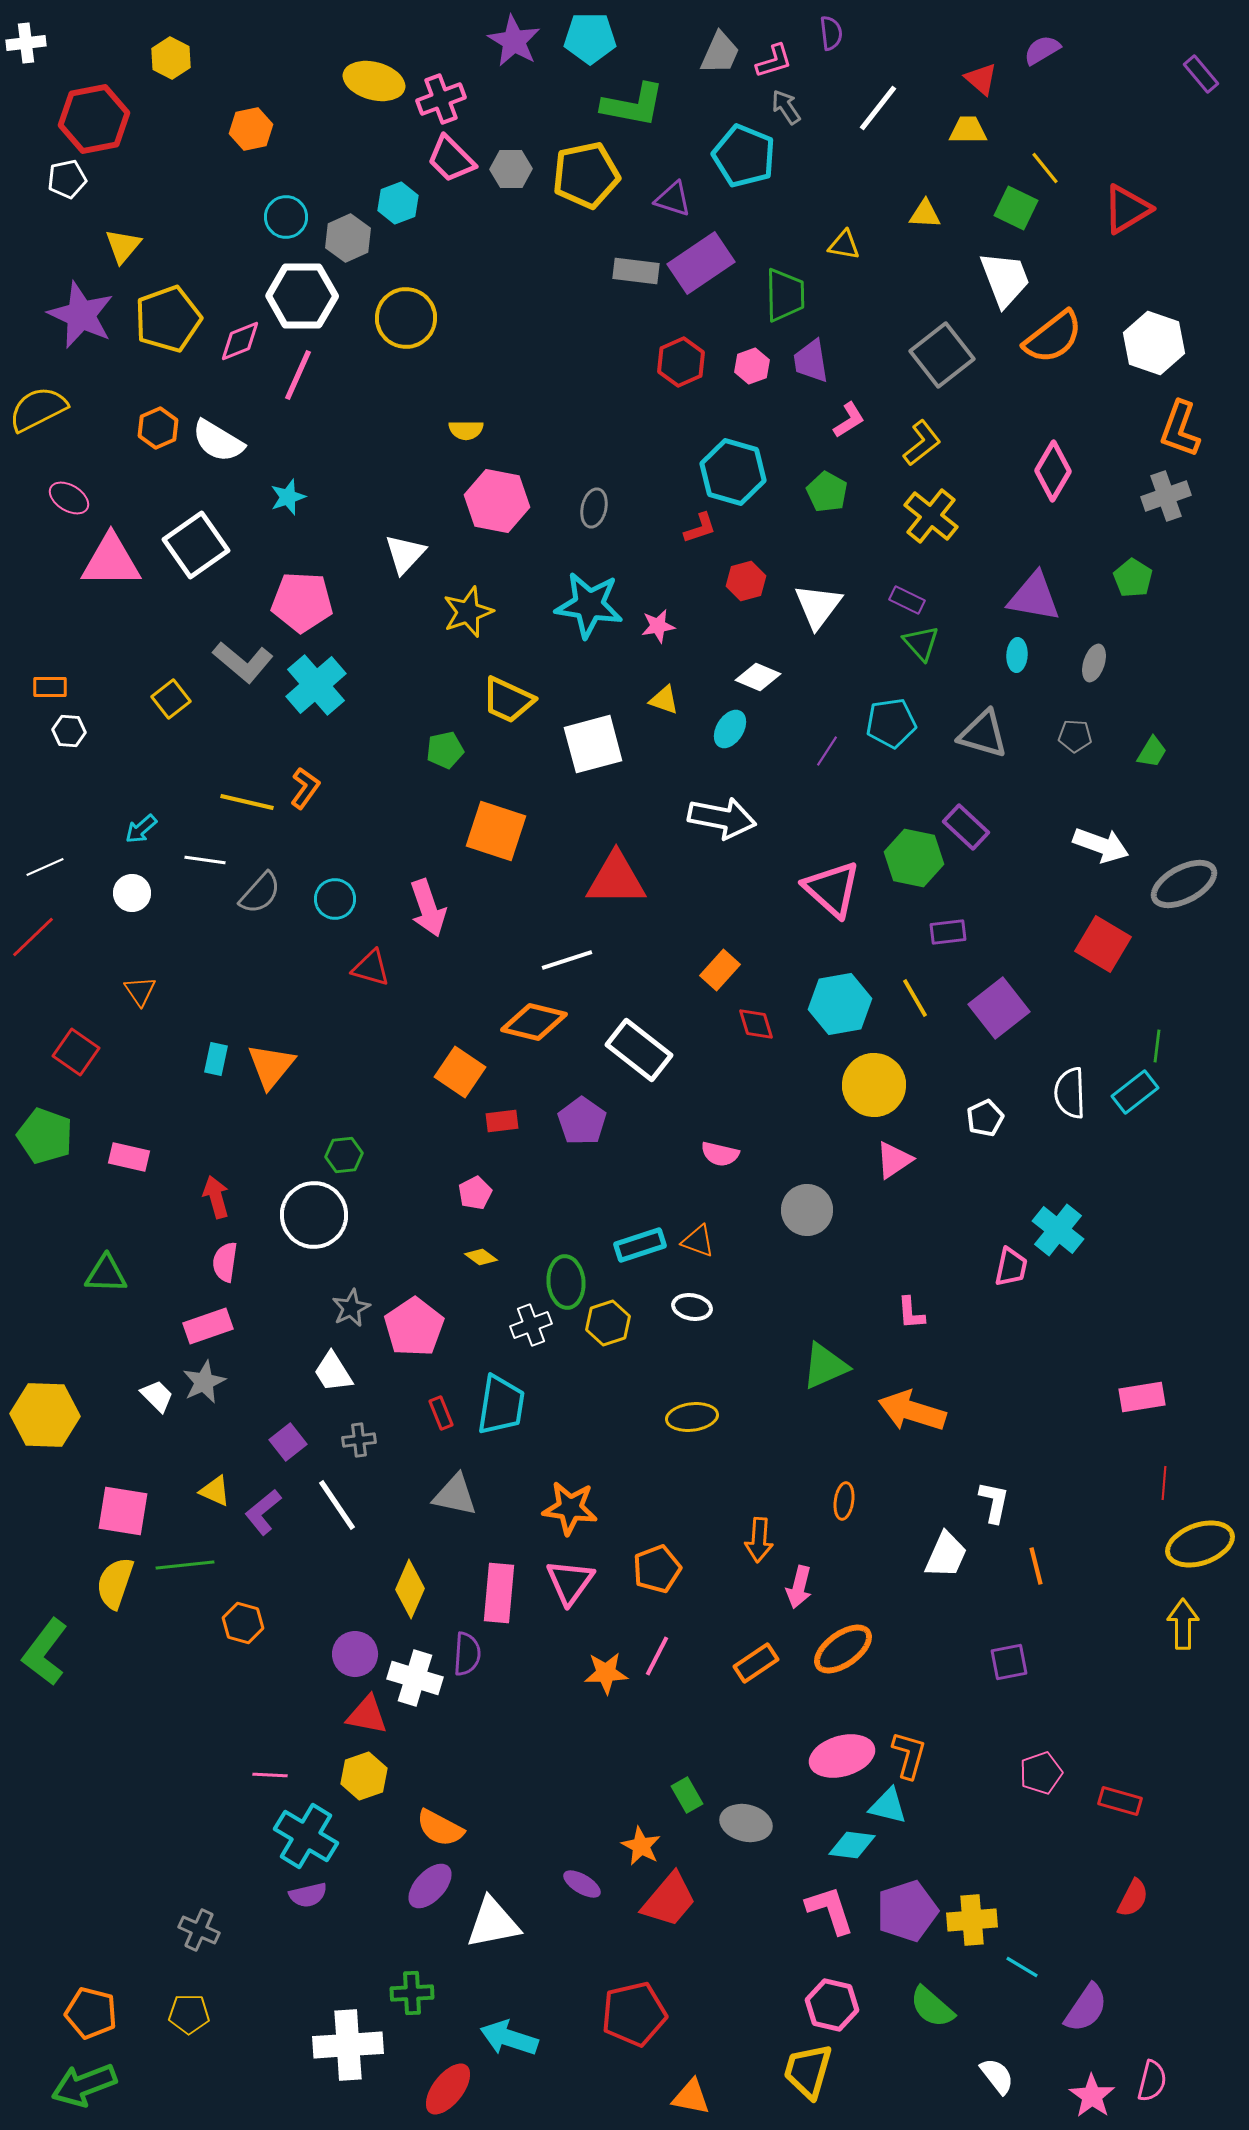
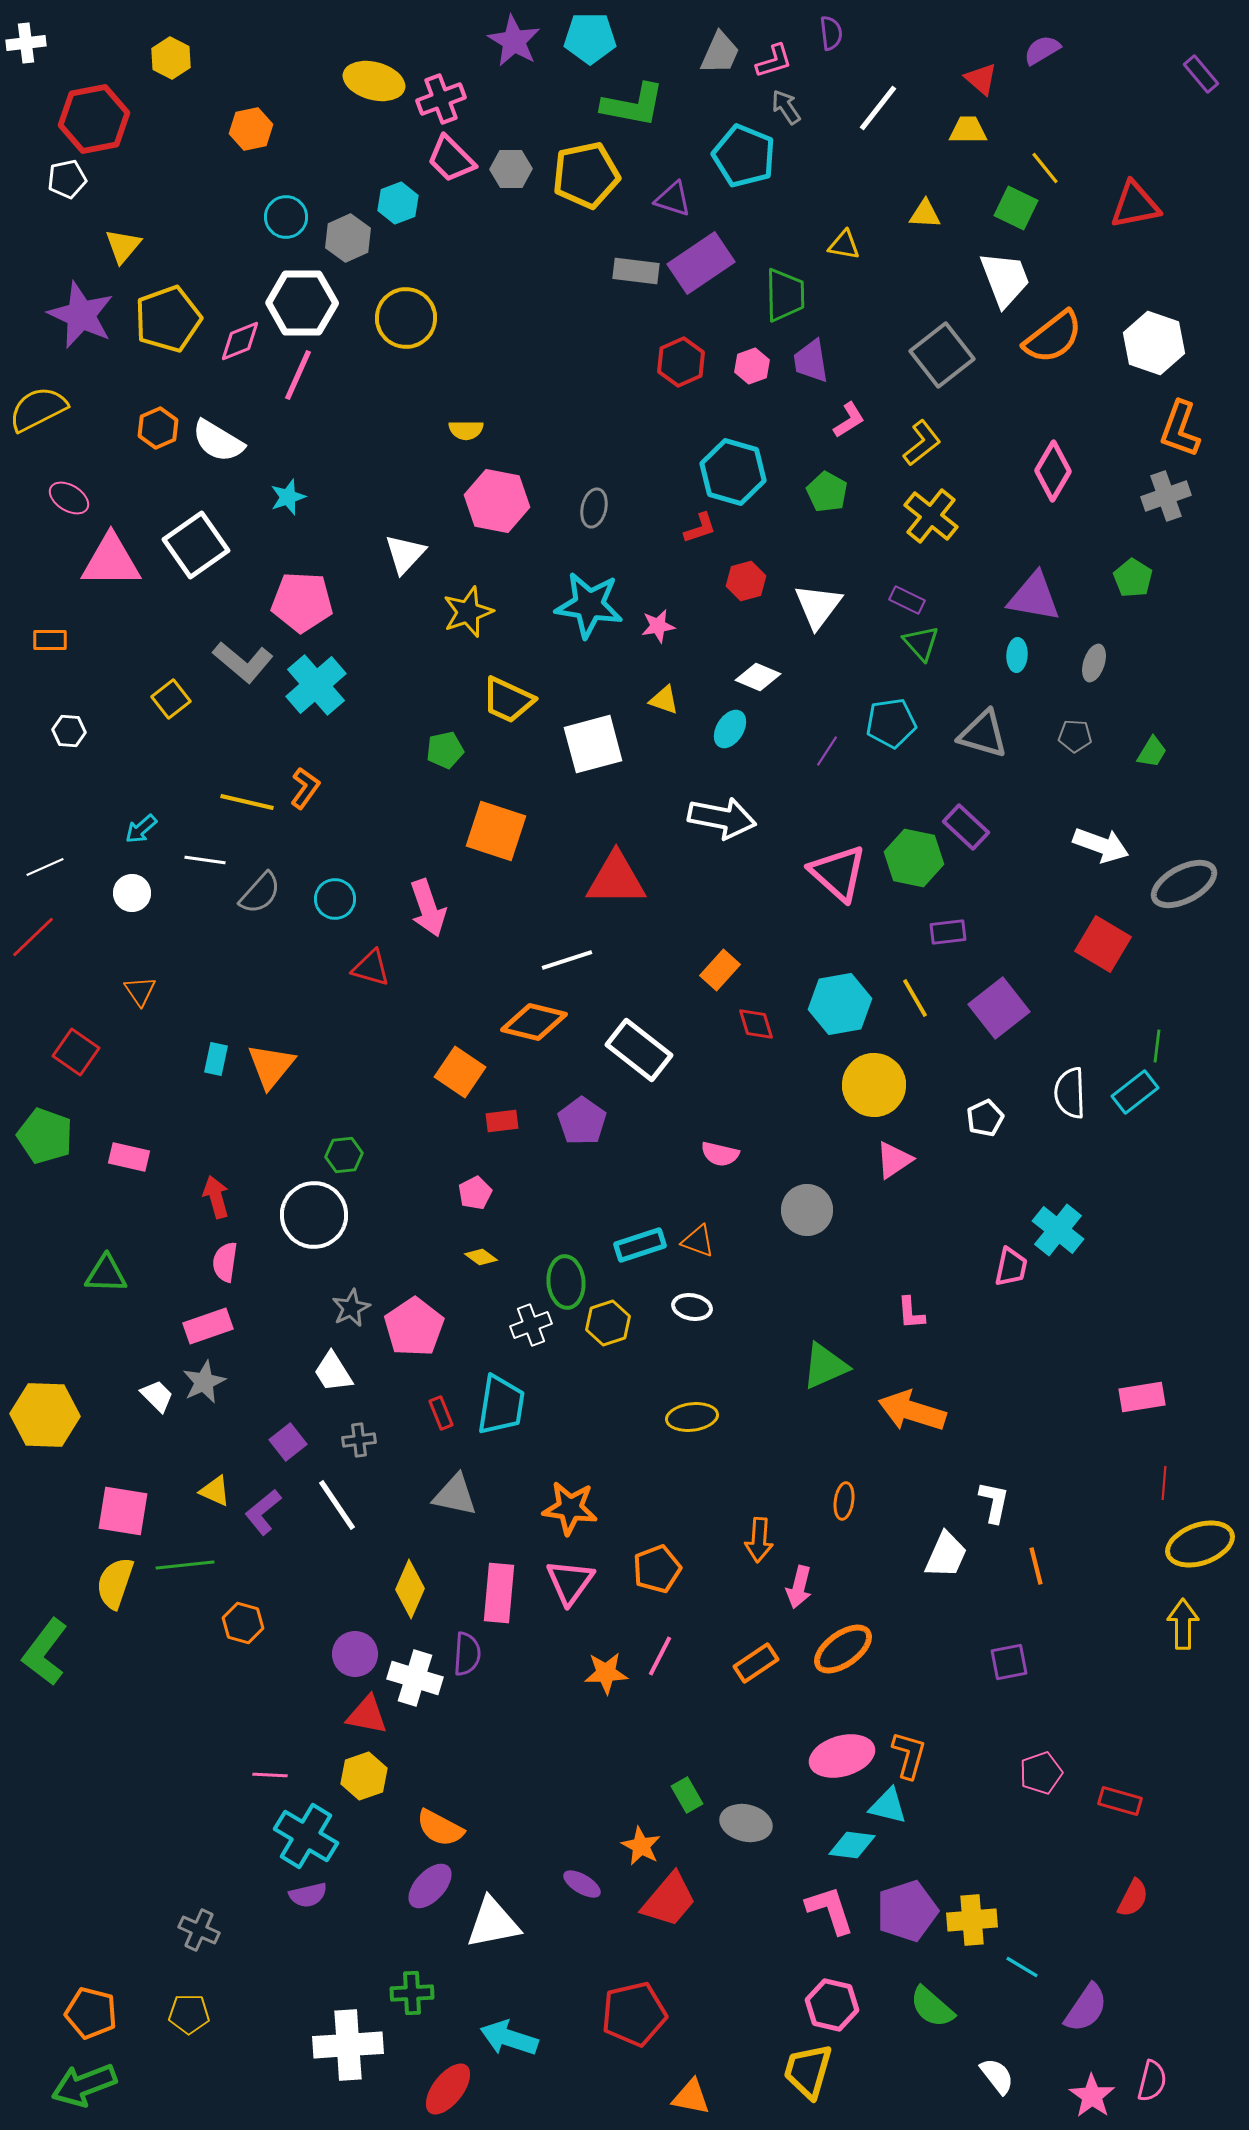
red triangle at (1127, 209): moved 8 px right, 4 px up; rotated 20 degrees clockwise
white hexagon at (302, 296): moved 7 px down
orange rectangle at (50, 687): moved 47 px up
pink triangle at (832, 889): moved 6 px right, 16 px up
pink line at (657, 1656): moved 3 px right
